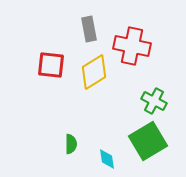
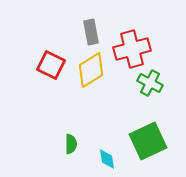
gray rectangle: moved 2 px right, 3 px down
red cross: moved 3 px down; rotated 27 degrees counterclockwise
red square: rotated 20 degrees clockwise
yellow diamond: moved 3 px left, 2 px up
green cross: moved 4 px left, 18 px up
green square: rotated 6 degrees clockwise
